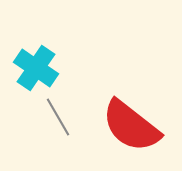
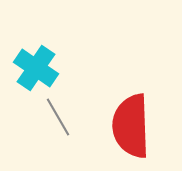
red semicircle: rotated 50 degrees clockwise
